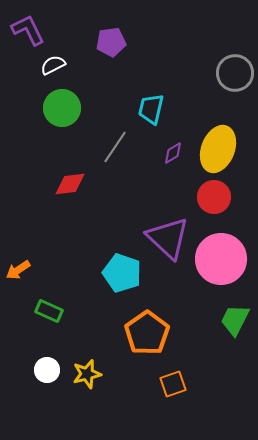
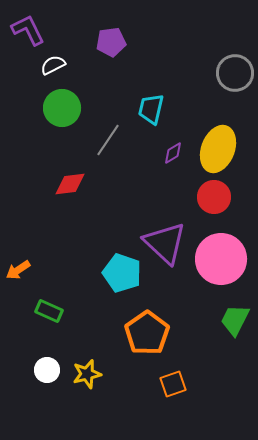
gray line: moved 7 px left, 7 px up
purple triangle: moved 3 px left, 5 px down
